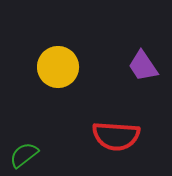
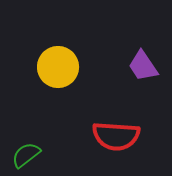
green semicircle: moved 2 px right
